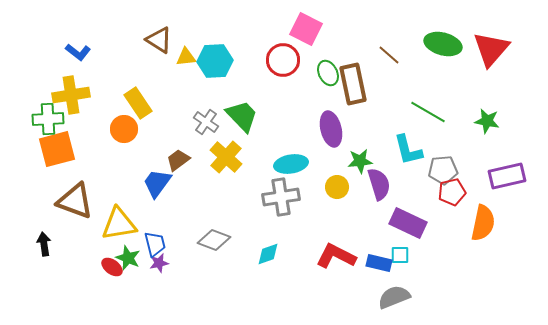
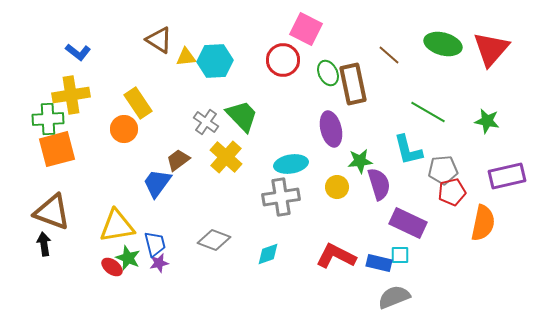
brown triangle at (75, 201): moved 23 px left, 11 px down
yellow triangle at (119, 224): moved 2 px left, 2 px down
